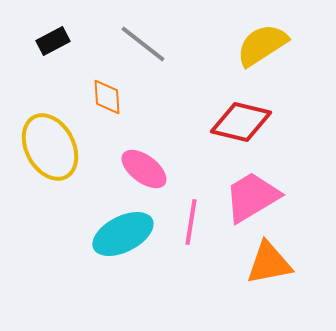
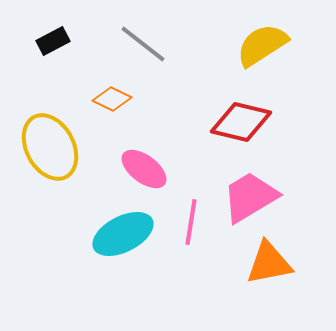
orange diamond: moved 5 px right, 2 px down; rotated 60 degrees counterclockwise
pink trapezoid: moved 2 px left
